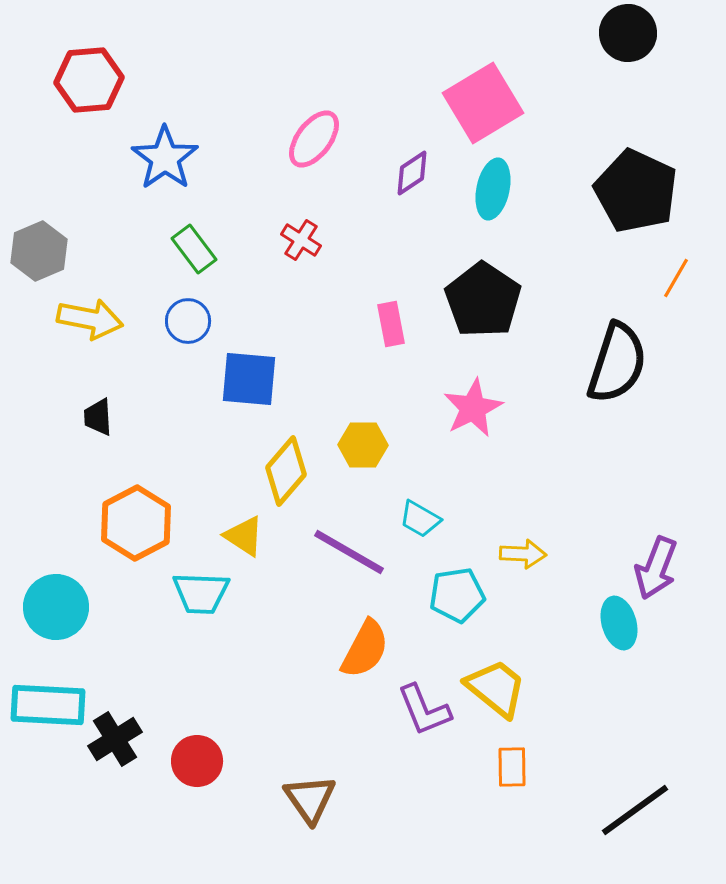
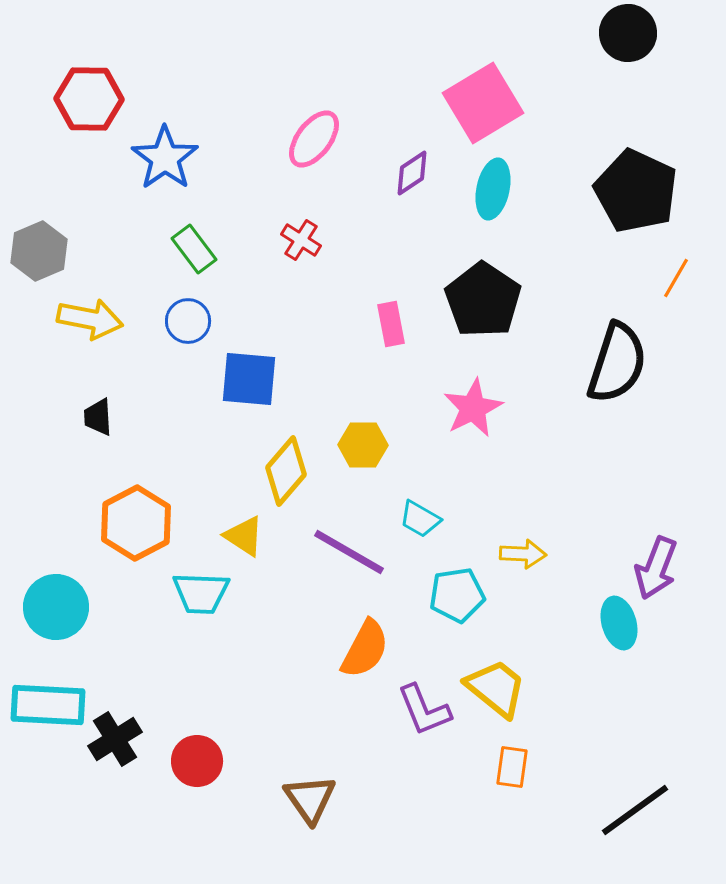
red hexagon at (89, 80): moved 19 px down; rotated 6 degrees clockwise
orange rectangle at (512, 767): rotated 9 degrees clockwise
